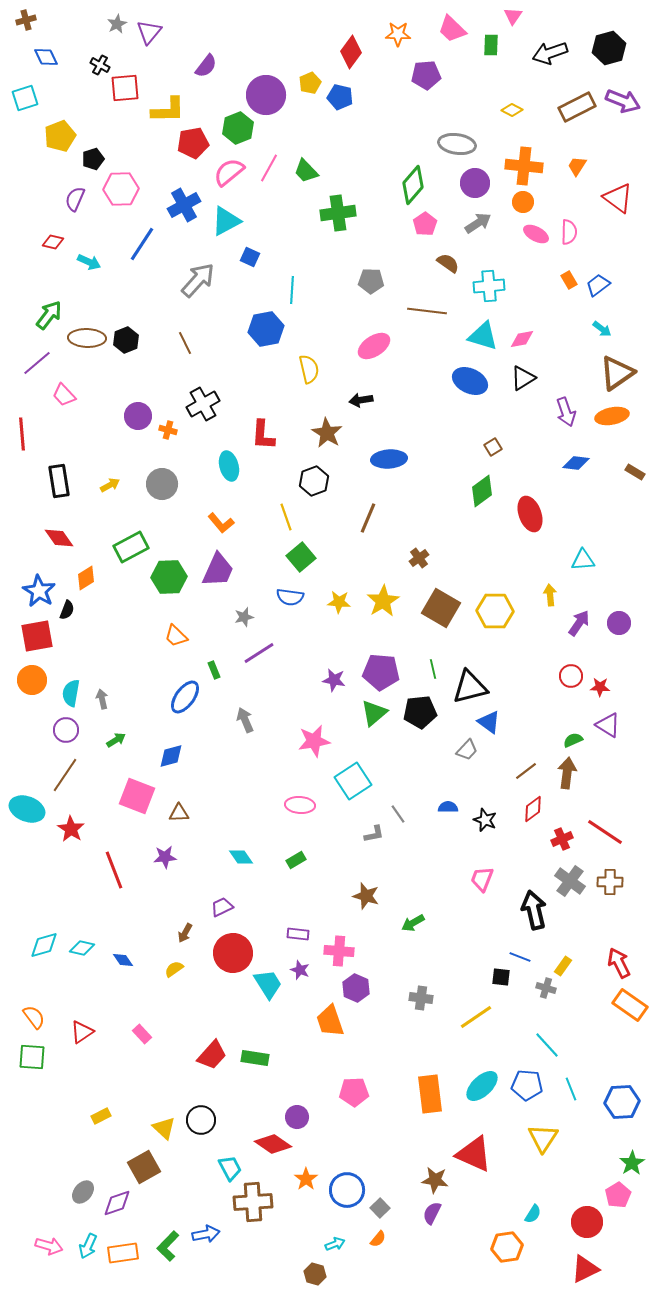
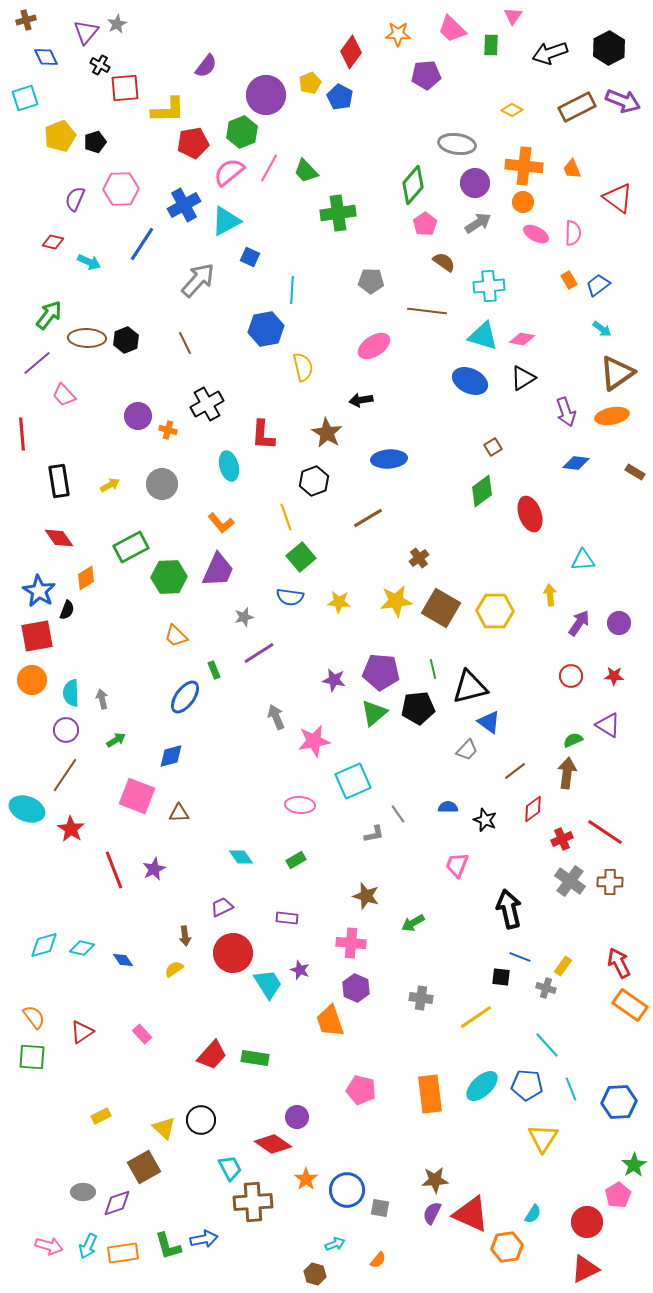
purple triangle at (149, 32): moved 63 px left
black hexagon at (609, 48): rotated 12 degrees counterclockwise
blue pentagon at (340, 97): rotated 15 degrees clockwise
green hexagon at (238, 128): moved 4 px right, 4 px down
black pentagon at (93, 159): moved 2 px right, 17 px up
orange trapezoid at (577, 166): moved 5 px left, 3 px down; rotated 55 degrees counterclockwise
pink semicircle at (569, 232): moved 4 px right, 1 px down
brown semicircle at (448, 263): moved 4 px left, 1 px up
pink diamond at (522, 339): rotated 20 degrees clockwise
yellow semicircle at (309, 369): moved 6 px left, 2 px up
black cross at (203, 404): moved 4 px right
brown line at (368, 518): rotated 36 degrees clockwise
yellow star at (383, 601): moved 13 px right; rotated 24 degrees clockwise
red star at (600, 687): moved 14 px right, 11 px up
cyan semicircle at (71, 693): rotated 12 degrees counterclockwise
black pentagon at (420, 712): moved 2 px left, 4 px up
gray arrow at (245, 720): moved 31 px right, 3 px up
brown line at (526, 771): moved 11 px left
cyan square at (353, 781): rotated 9 degrees clockwise
purple star at (165, 857): moved 11 px left, 12 px down; rotated 20 degrees counterclockwise
pink trapezoid at (482, 879): moved 25 px left, 14 px up
black arrow at (534, 910): moved 25 px left, 1 px up
brown arrow at (185, 933): moved 3 px down; rotated 36 degrees counterclockwise
purple rectangle at (298, 934): moved 11 px left, 16 px up
pink cross at (339, 951): moved 12 px right, 8 px up
pink pentagon at (354, 1092): moved 7 px right, 2 px up; rotated 16 degrees clockwise
blue hexagon at (622, 1102): moved 3 px left
red triangle at (474, 1154): moved 3 px left, 60 px down
green star at (632, 1163): moved 2 px right, 2 px down
brown star at (435, 1180): rotated 12 degrees counterclockwise
gray ellipse at (83, 1192): rotated 50 degrees clockwise
gray square at (380, 1208): rotated 36 degrees counterclockwise
blue arrow at (206, 1234): moved 2 px left, 5 px down
orange semicircle at (378, 1239): moved 21 px down
green L-shape at (168, 1246): rotated 60 degrees counterclockwise
